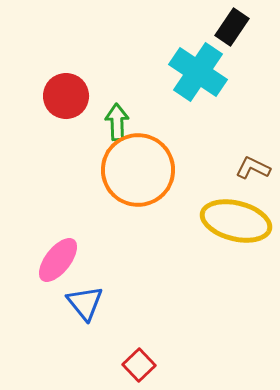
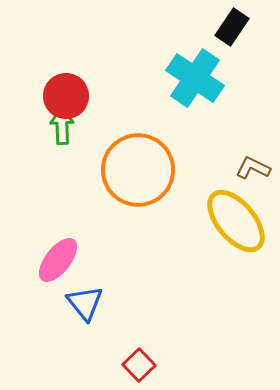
cyan cross: moved 3 px left, 6 px down
green arrow: moved 55 px left, 4 px down
yellow ellipse: rotated 36 degrees clockwise
